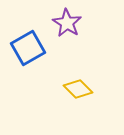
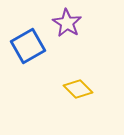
blue square: moved 2 px up
